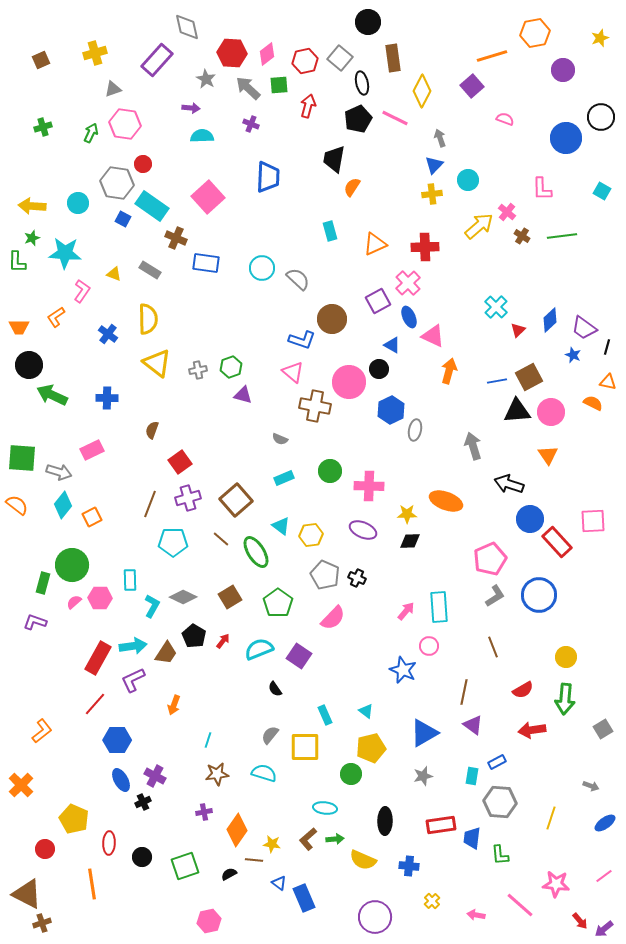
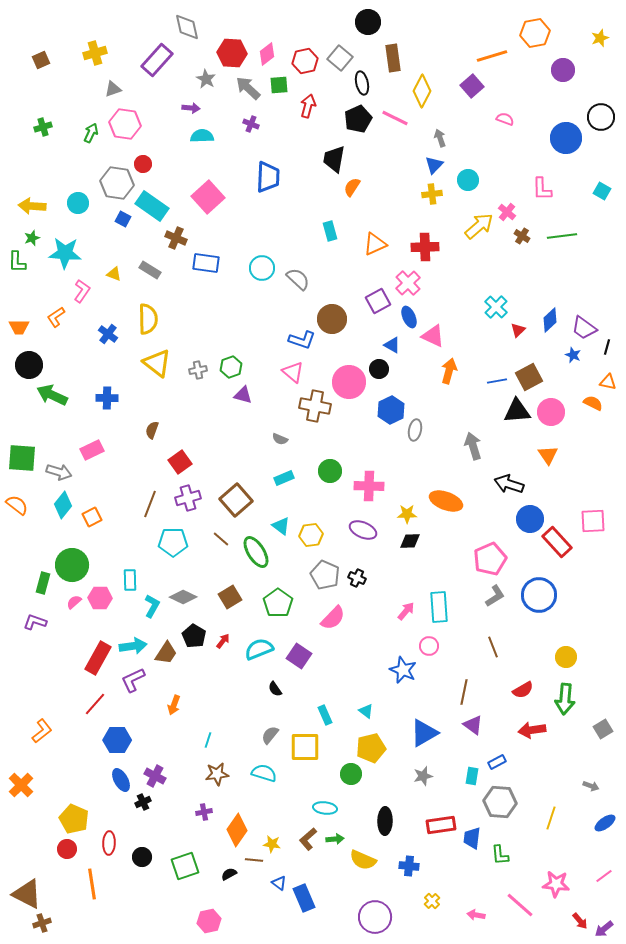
red circle at (45, 849): moved 22 px right
